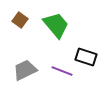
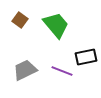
black rectangle: rotated 30 degrees counterclockwise
